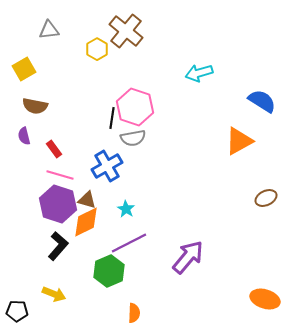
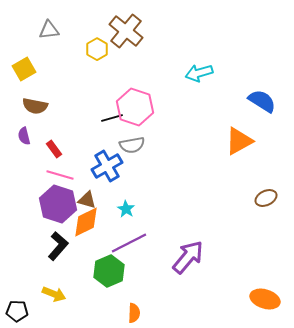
black line: rotated 65 degrees clockwise
gray semicircle: moved 1 px left, 7 px down
